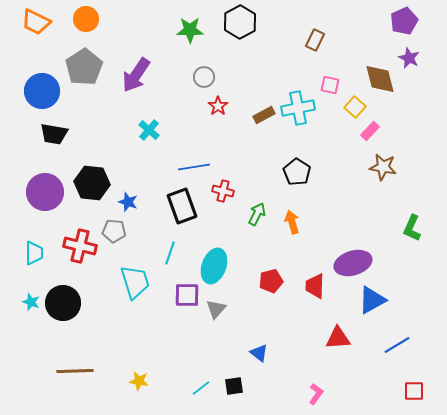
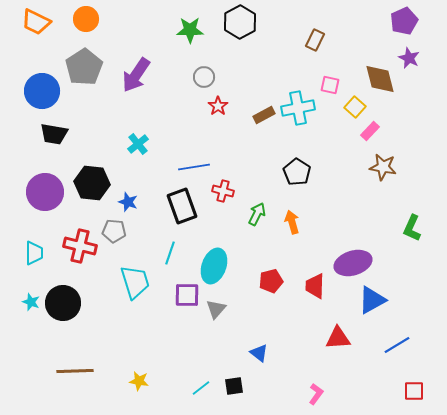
cyan cross at (149, 130): moved 11 px left, 14 px down; rotated 10 degrees clockwise
